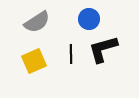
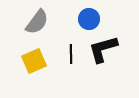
gray semicircle: rotated 20 degrees counterclockwise
